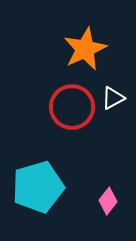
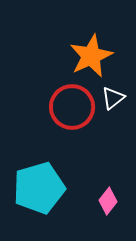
orange star: moved 6 px right, 7 px down
white triangle: rotated 10 degrees counterclockwise
cyan pentagon: moved 1 px right, 1 px down
